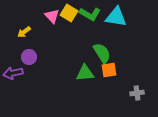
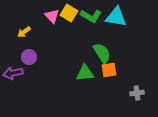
green L-shape: moved 1 px right, 2 px down
